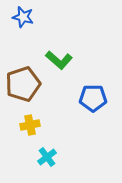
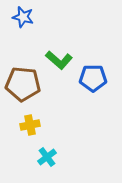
brown pentagon: rotated 24 degrees clockwise
blue pentagon: moved 20 px up
